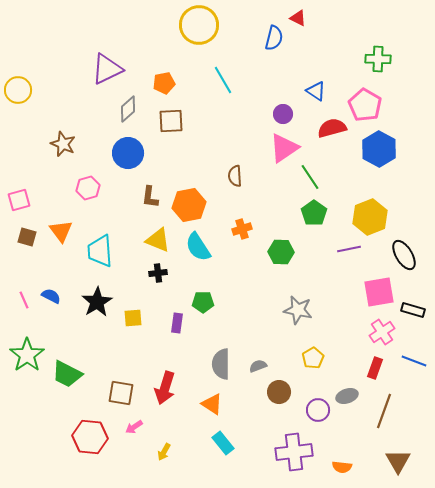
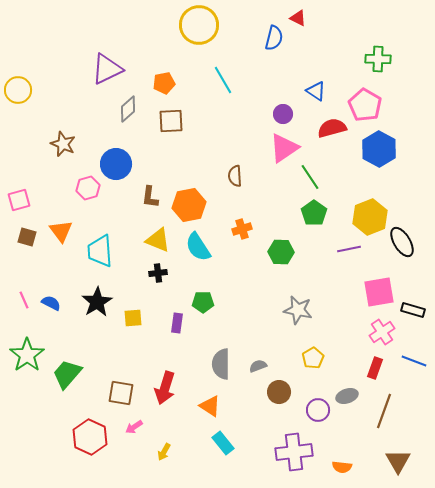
blue circle at (128, 153): moved 12 px left, 11 px down
black ellipse at (404, 255): moved 2 px left, 13 px up
blue semicircle at (51, 296): moved 7 px down
green trapezoid at (67, 374): rotated 104 degrees clockwise
orange triangle at (212, 404): moved 2 px left, 2 px down
red hexagon at (90, 437): rotated 20 degrees clockwise
